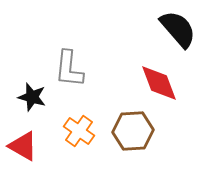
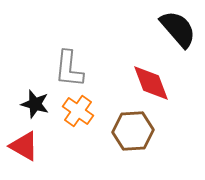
red diamond: moved 8 px left
black star: moved 3 px right, 7 px down
orange cross: moved 1 px left, 20 px up
red triangle: moved 1 px right
